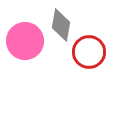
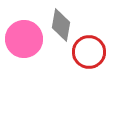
pink circle: moved 1 px left, 2 px up
